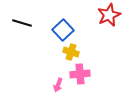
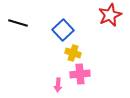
red star: moved 1 px right
black line: moved 4 px left
yellow cross: moved 2 px right, 1 px down
pink arrow: rotated 16 degrees counterclockwise
